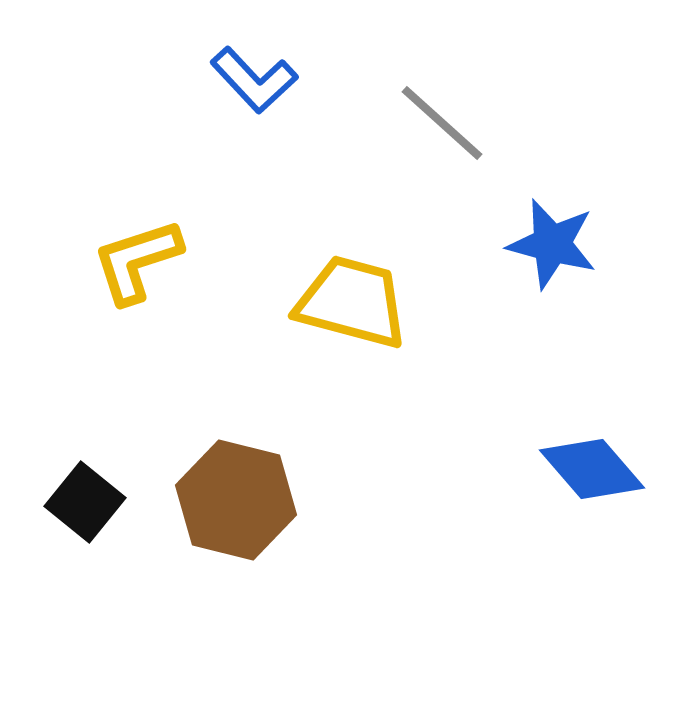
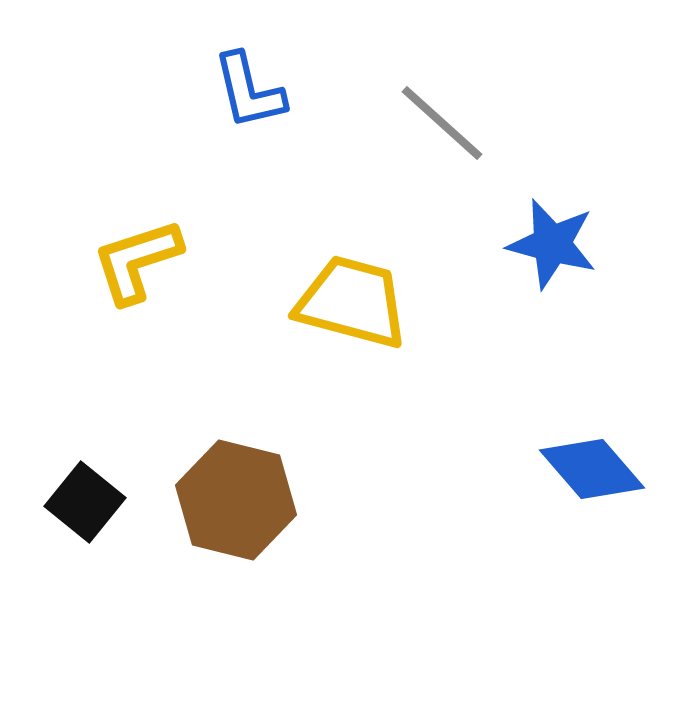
blue L-shape: moved 5 px left, 11 px down; rotated 30 degrees clockwise
